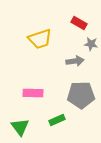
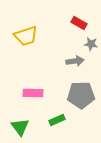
yellow trapezoid: moved 14 px left, 3 px up
